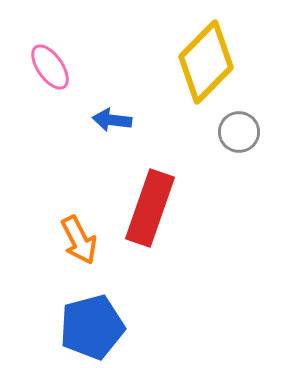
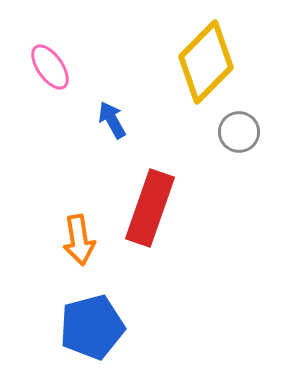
blue arrow: rotated 54 degrees clockwise
orange arrow: rotated 18 degrees clockwise
